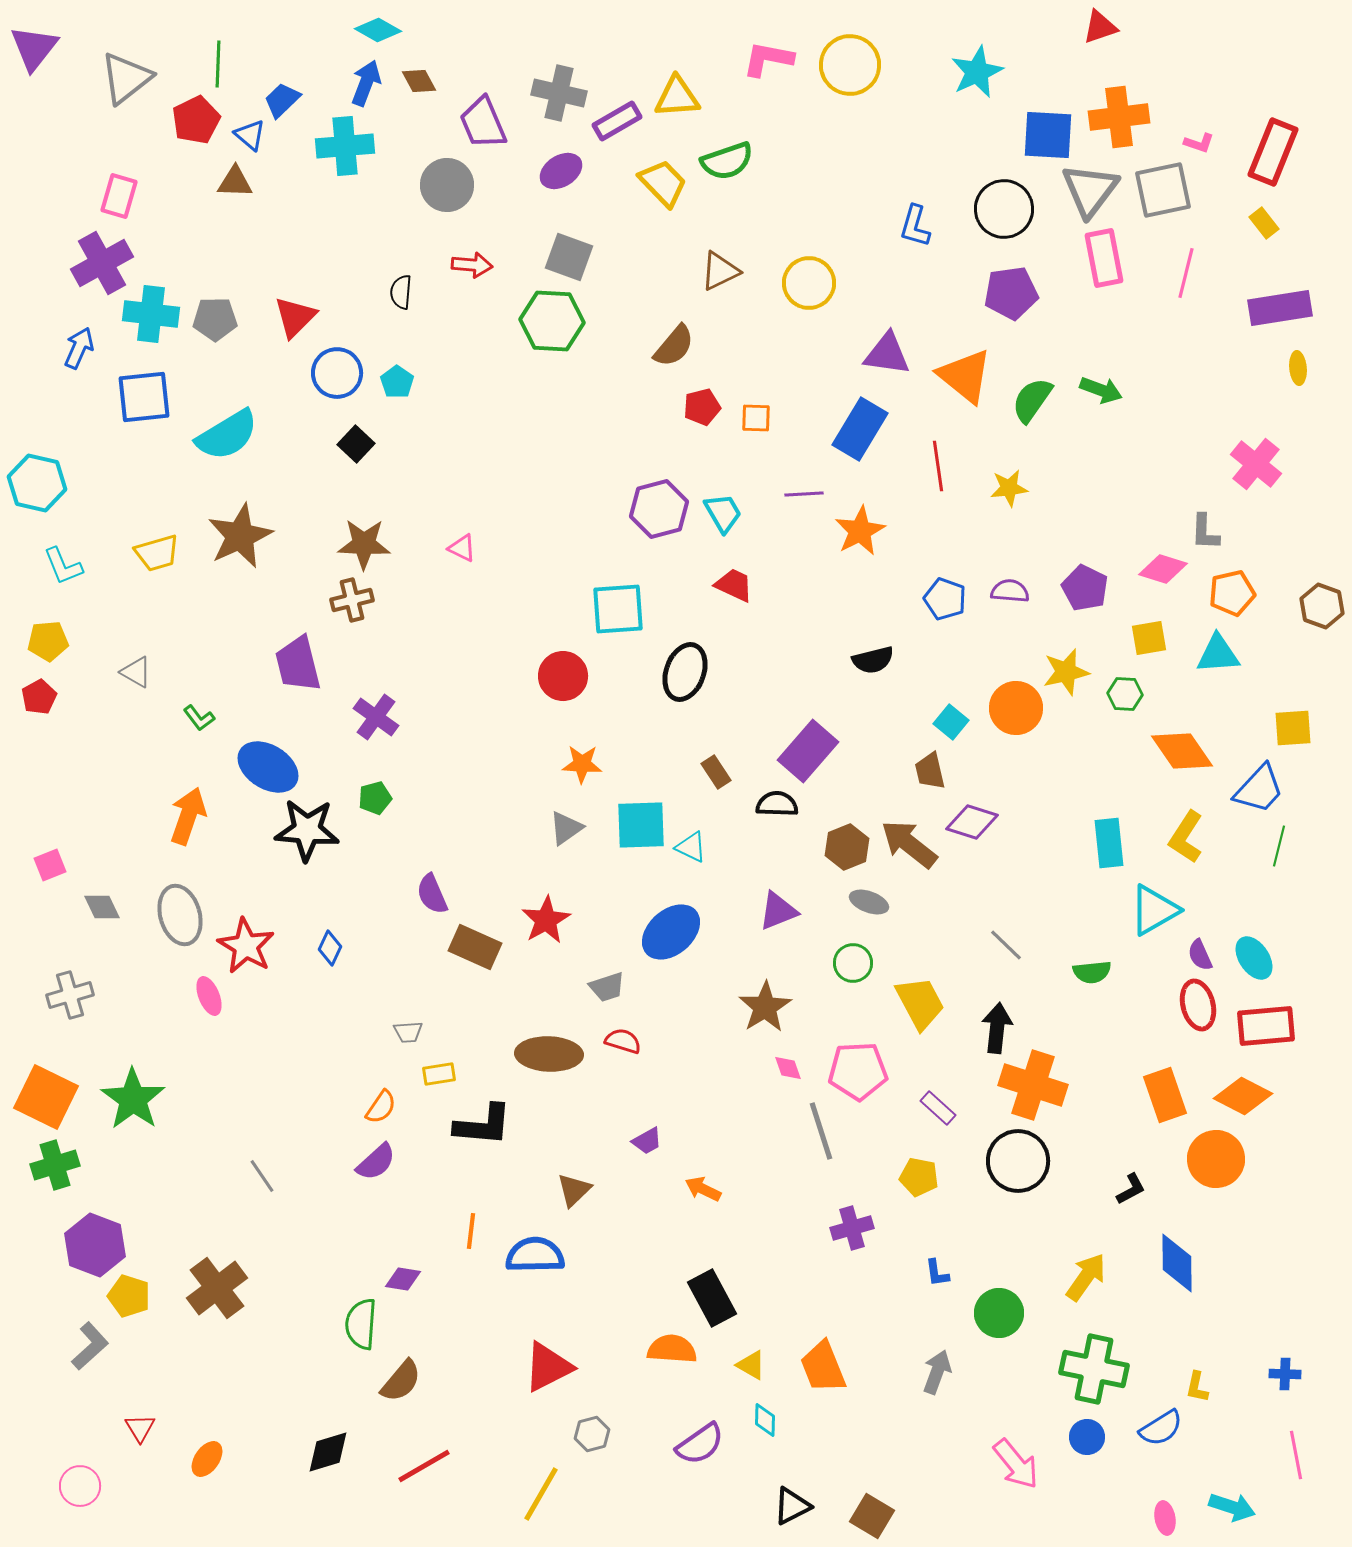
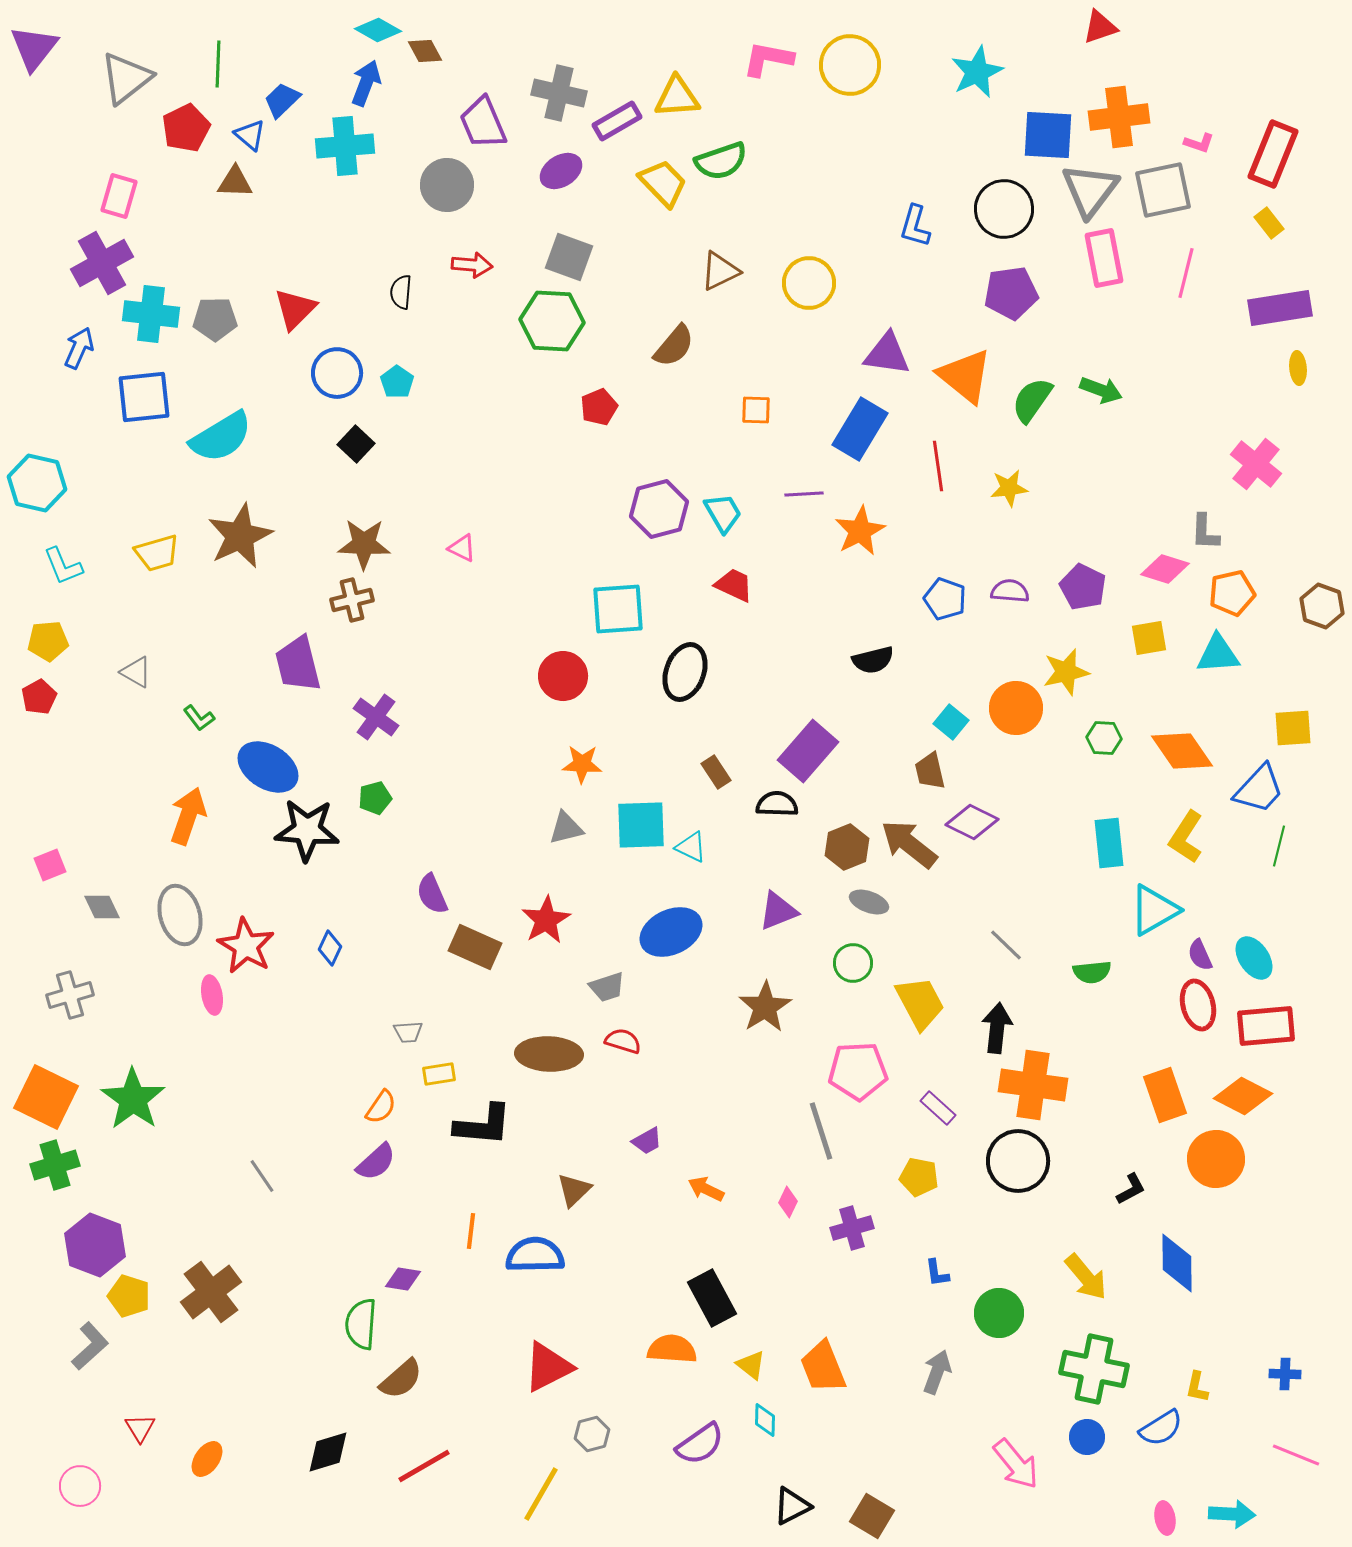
brown diamond at (419, 81): moved 6 px right, 30 px up
red pentagon at (196, 120): moved 10 px left, 8 px down
red rectangle at (1273, 152): moved 2 px down
green semicircle at (727, 161): moved 6 px left
yellow rectangle at (1264, 223): moved 5 px right
red triangle at (295, 317): moved 8 px up
red pentagon at (702, 407): moved 103 px left; rotated 9 degrees counterclockwise
orange square at (756, 418): moved 8 px up
cyan semicircle at (227, 435): moved 6 px left, 2 px down
pink diamond at (1163, 569): moved 2 px right
purple pentagon at (1085, 588): moved 2 px left, 1 px up
green hexagon at (1125, 694): moved 21 px left, 44 px down
purple diamond at (972, 822): rotated 9 degrees clockwise
gray triangle at (566, 828): rotated 21 degrees clockwise
blue ellipse at (671, 932): rotated 16 degrees clockwise
pink ellipse at (209, 996): moved 3 px right, 1 px up; rotated 12 degrees clockwise
pink diamond at (788, 1068): moved 134 px down; rotated 44 degrees clockwise
orange cross at (1033, 1085): rotated 10 degrees counterclockwise
orange arrow at (703, 1189): moved 3 px right
yellow arrow at (1086, 1277): rotated 105 degrees clockwise
brown cross at (217, 1288): moved 6 px left, 4 px down
yellow triangle at (751, 1365): rotated 8 degrees clockwise
brown semicircle at (401, 1381): moved 2 px up; rotated 9 degrees clockwise
pink line at (1296, 1455): rotated 57 degrees counterclockwise
cyan arrow at (1232, 1507): moved 7 px down; rotated 15 degrees counterclockwise
